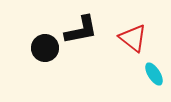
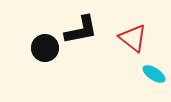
cyan ellipse: rotated 25 degrees counterclockwise
